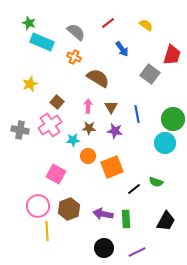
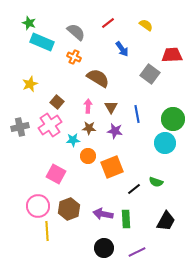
red trapezoid: rotated 110 degrees counterclockwise
gray cross: moved 3 px up; rotated 24 degrees counterclockwise
